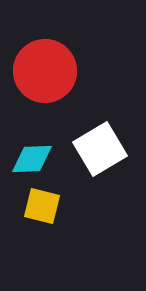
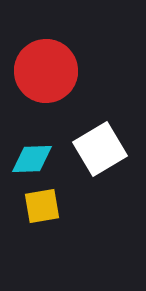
red circle: moved 1 px right
yellow square: rotated 24 degrees counterclockwise
